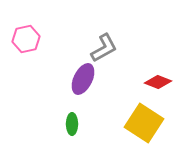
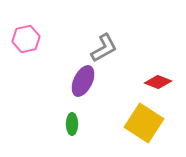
purple ellipse: moved 2 px down
